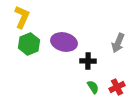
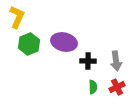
yellow L-shape: moved 5 px left
gray arrow: moved 2 px left, 18 px down; rotated 30 degrees counterclockwise
green semicircle: rotated 32 degrees clockwise
